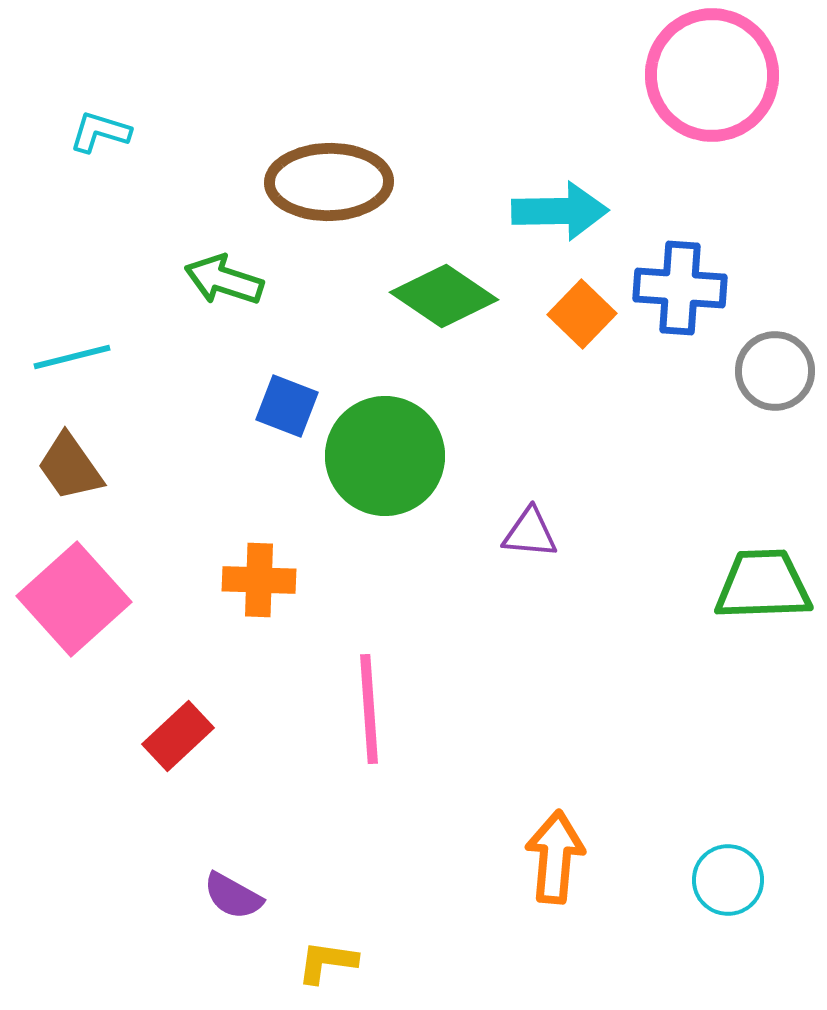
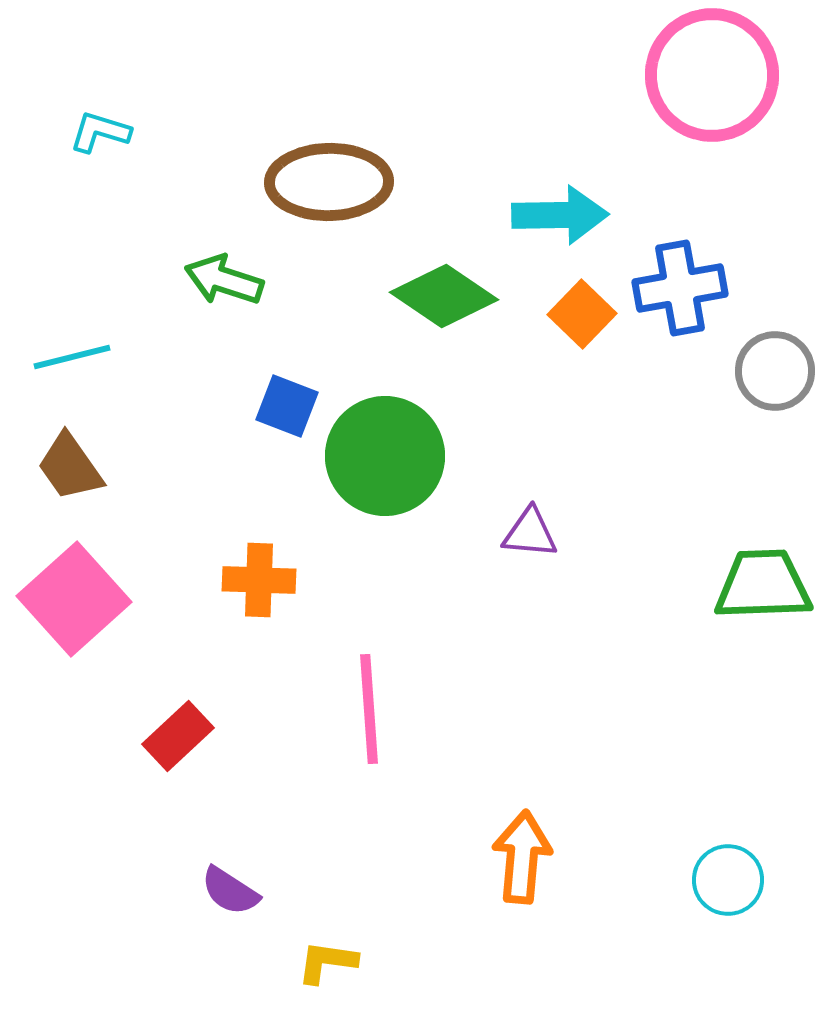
cyan arrow: moved 4 px down
blue cross: rotated 14 degrees counterclockwise
orange arrow: moved 33 px left
purple semicircle: moved 3 px left, 5 px up; rotated 4 degrees clockwise
